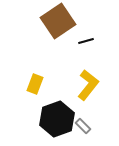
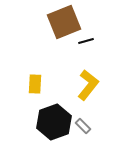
brown square: moved 6 px right, 1 px down; rotated 12 degrees clockwise
yellow rectangle: rotated 18 degrees counterclockwise
black hexagon: moved 3 px left, 3 px down
